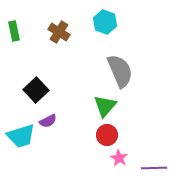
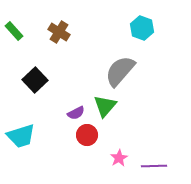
cyan hexagon: moved 37 px right, 6 px down
green rectangle: rotated 30 degrees counterclockwise
gray semicircle: rotated 116 degrees counterclockwise
black square: moved 1 px left, 10 px up
purple semicircle: moved 28 px right, 8 px up
red circle: moved 20 px left
pink star: rotated 12 degrees clockwise
purple line: moved 2 px up
